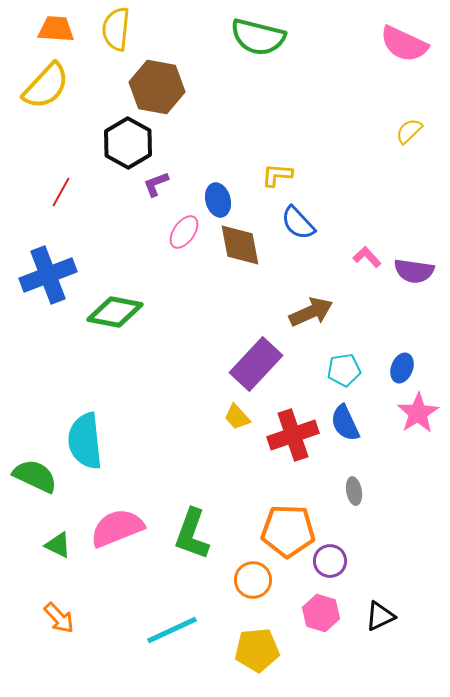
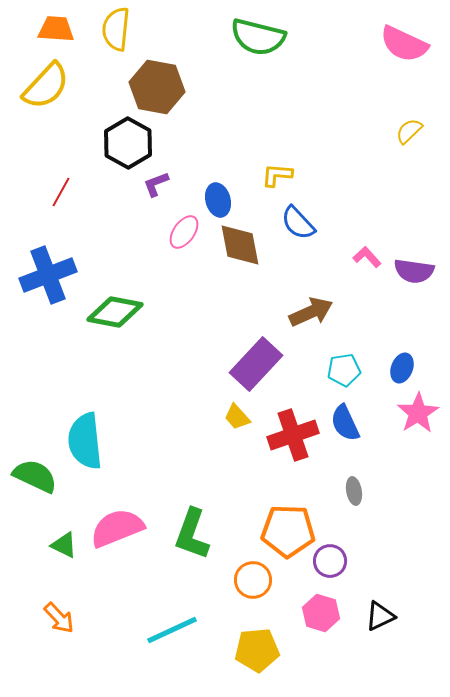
green triangle at (58, 545): moved 6 px right
